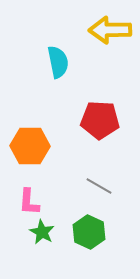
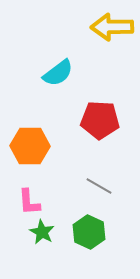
yellow arrow: moved 2 px right, 3 px up
cyan semicircle: moved 11 px down; rotated 64 degrees clockwise
pink L-shape: rotated 8 degrees counterclockwise
